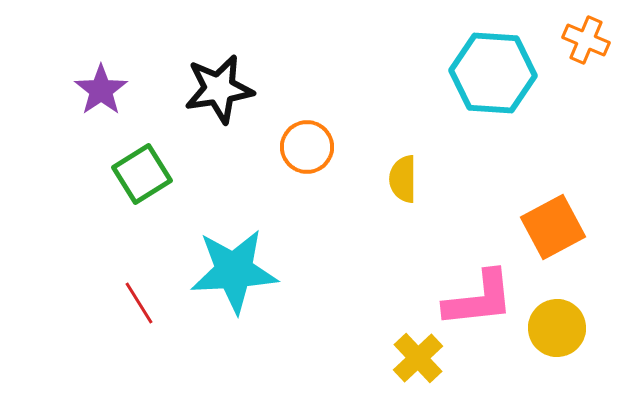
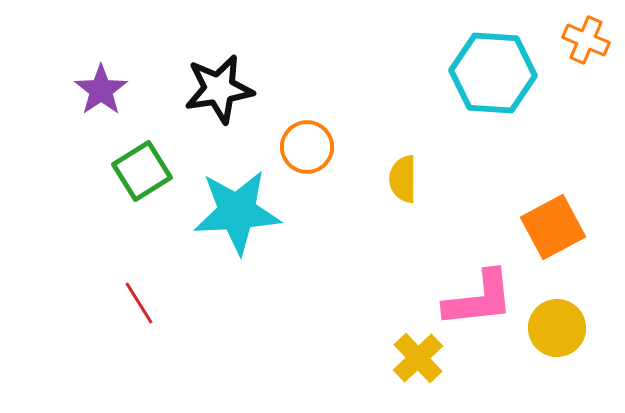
green square: moved 3 px up
cyan star: moved 3 px right, 59 px up
